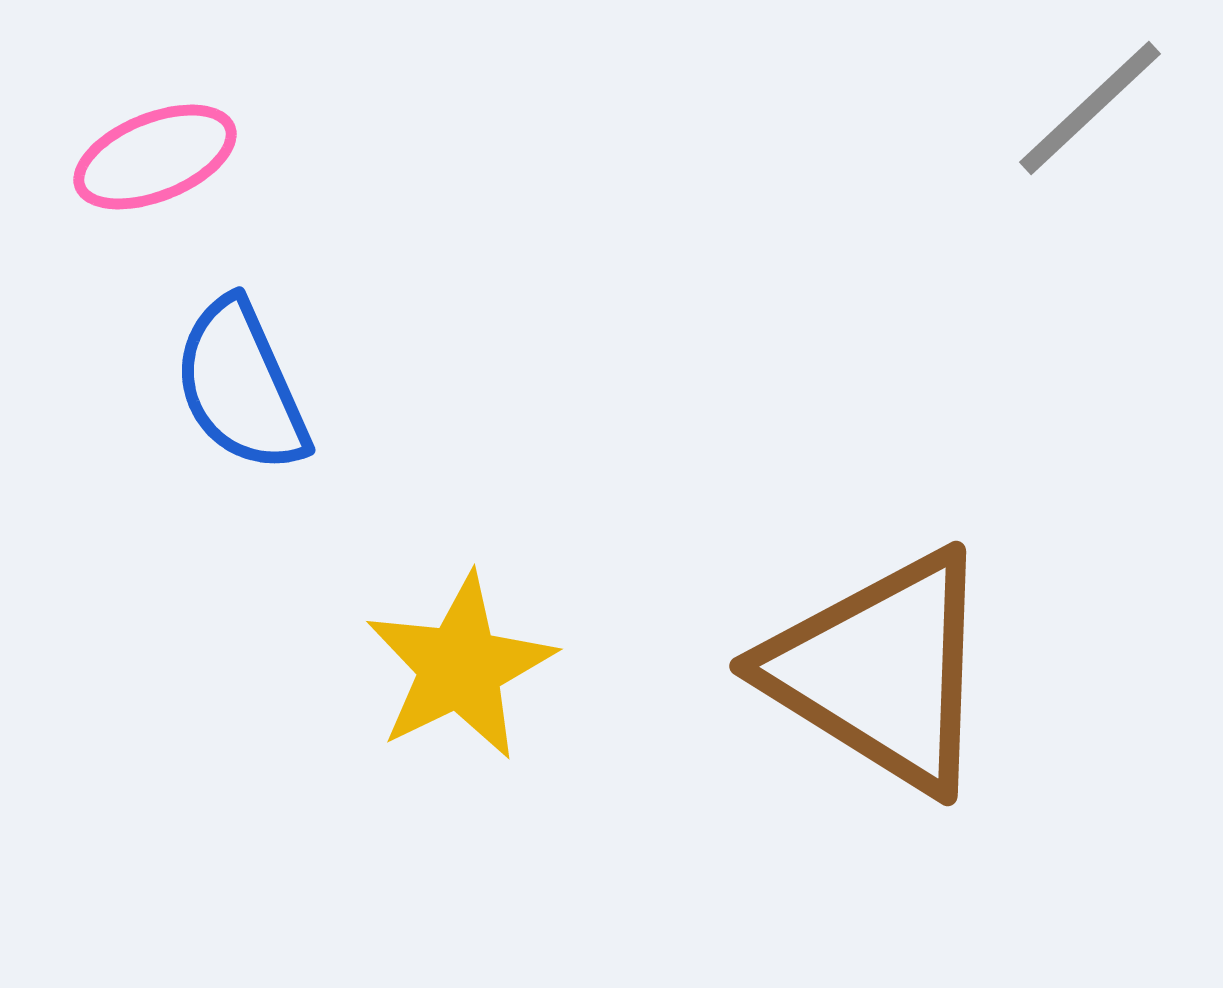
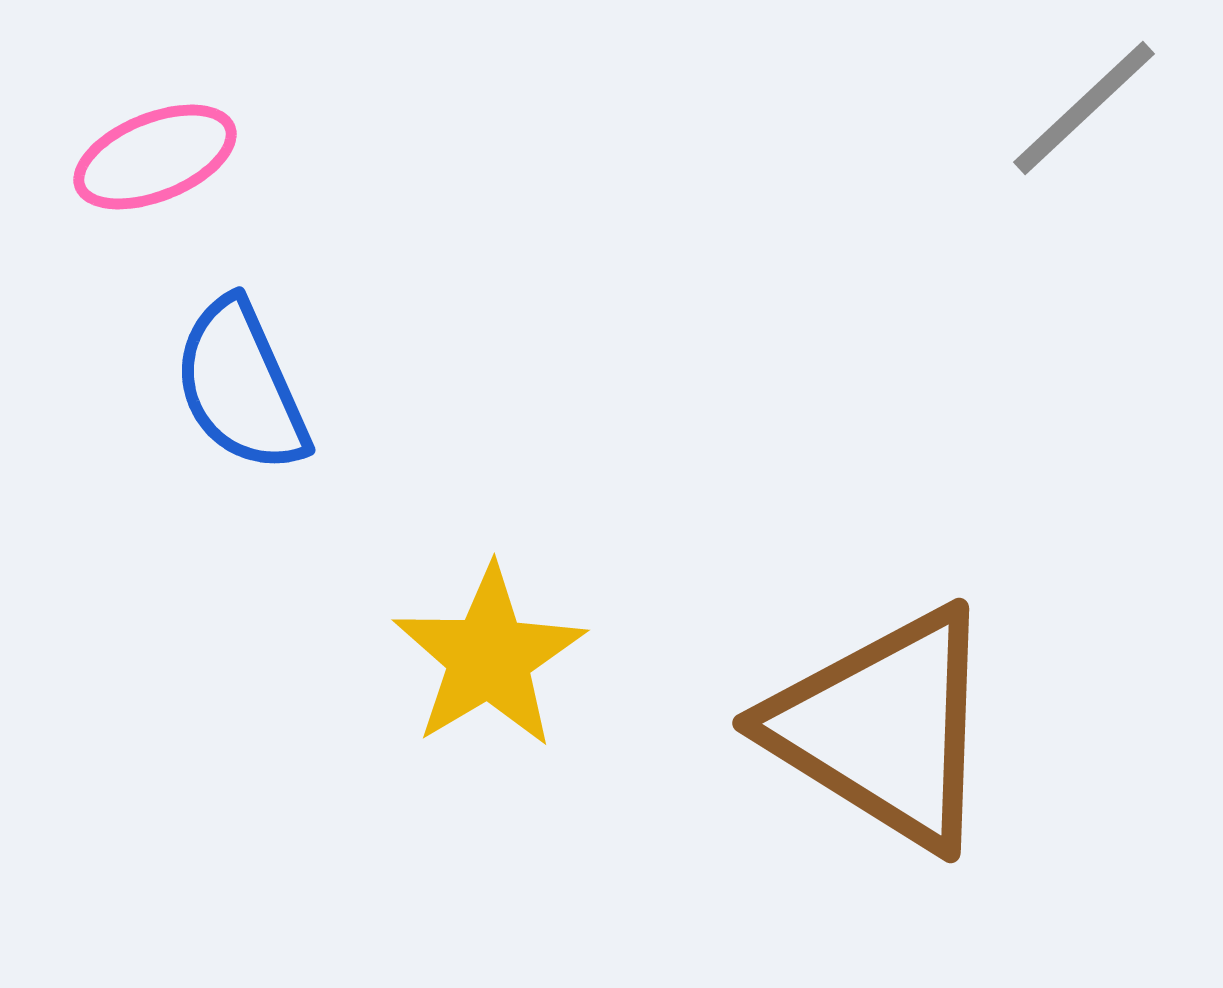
gray line: moved 6 px left
yellow star: moved 29 px right, 10 px up; rotated 5 degrees counterclockwise
brown triangle: moved 3 px right, 57 px down
